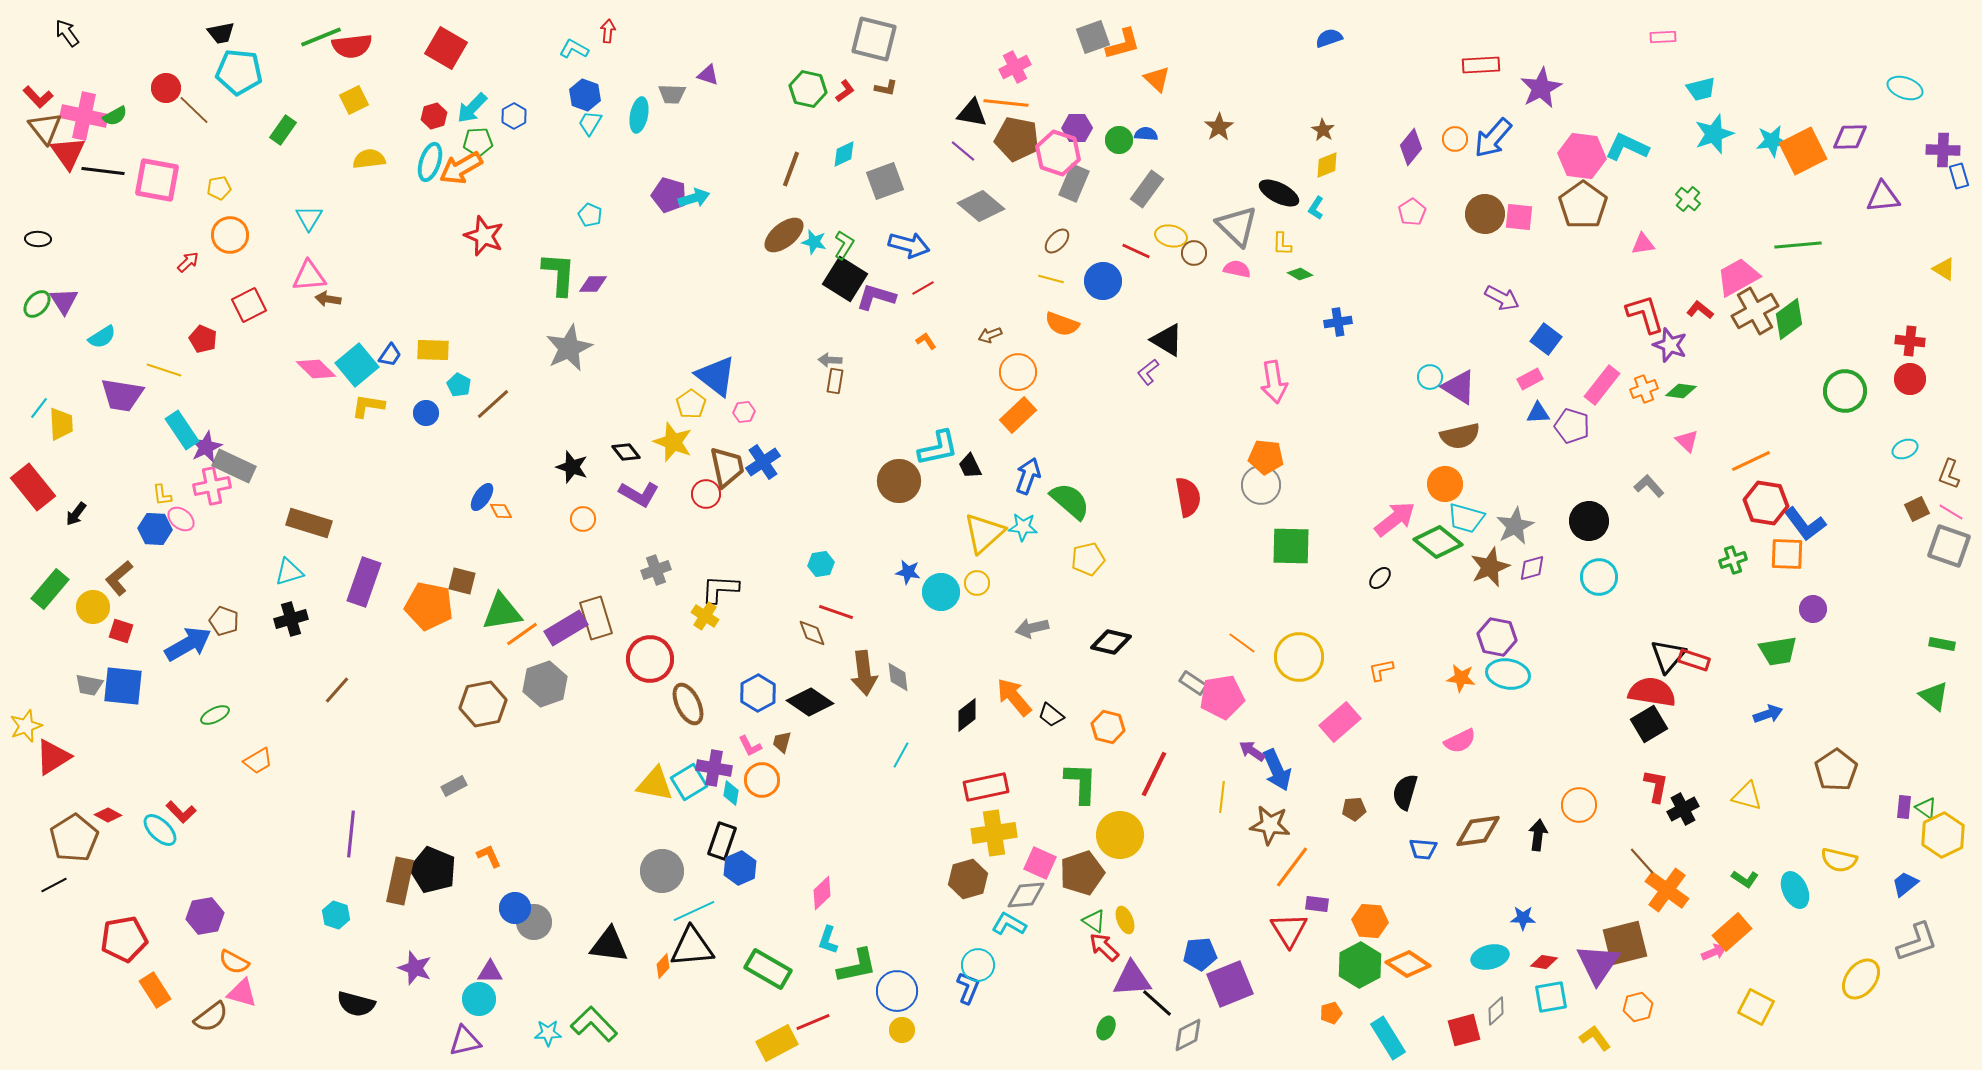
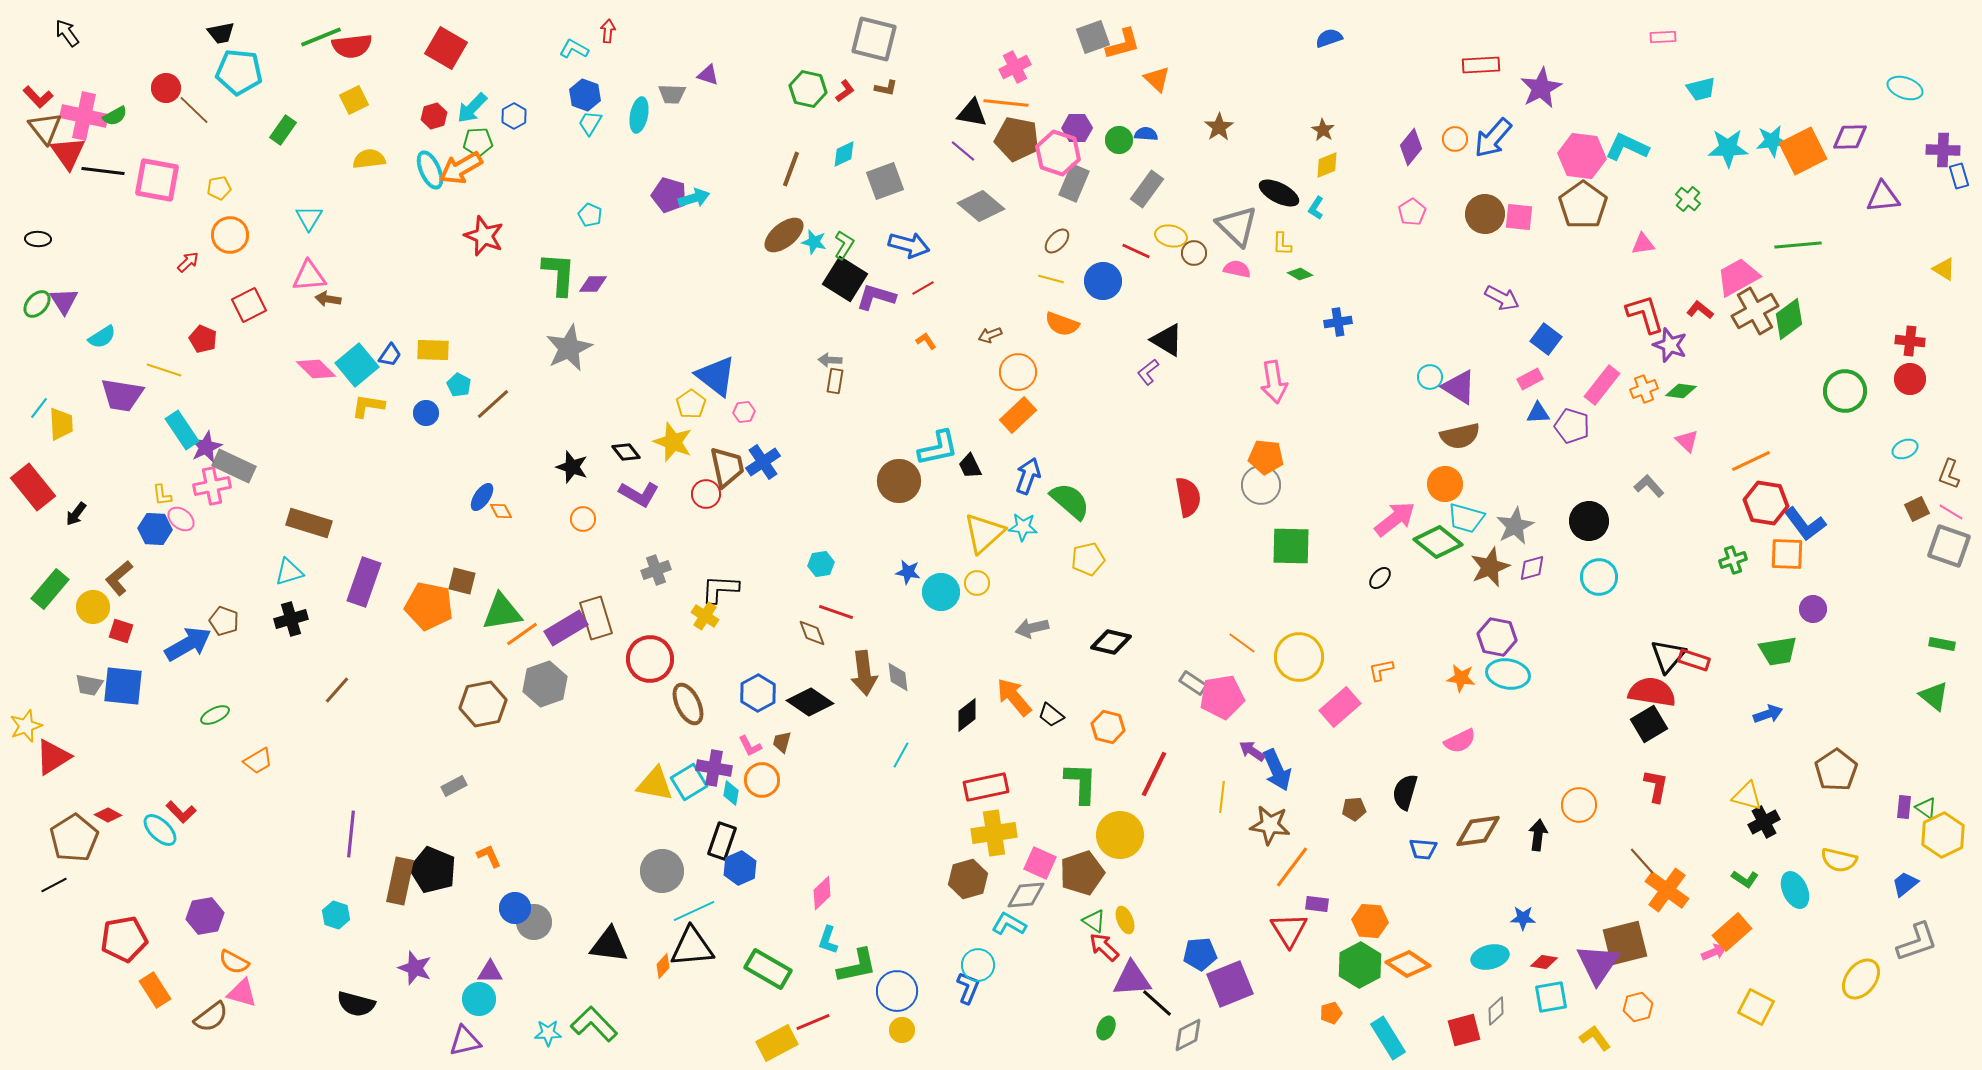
cyan star at (1714, 134): moved 14 px right, 14 px down; rotated 18 degrees clockwise
cyan ellipse at (430, 162): moved 8 px down; rotated 42 degrees counterclockwise
pink rectangle at (1340, 722): moved 15 px up
black cross at (1683, 809): moved 81 px right, 13 px down
